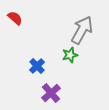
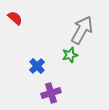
purple cross: rotated 24 degrees clockwise
